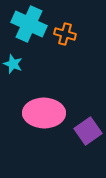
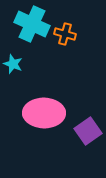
cyan cross: moved 3 px right
